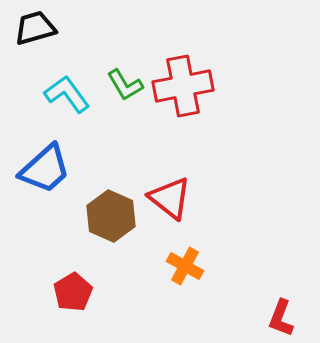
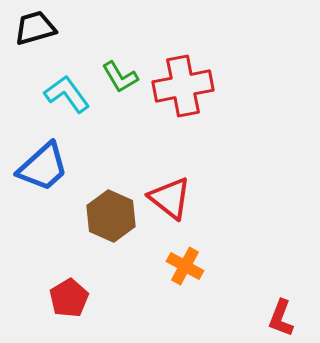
green L-shape: moved 5 px left, 8 px up
blue trapezoid: moved 2 px left, 2 px up
red pentagon: moved 4 px left, 6 px down
